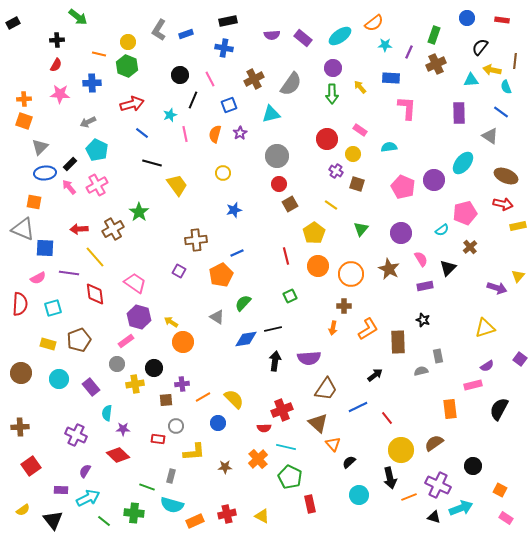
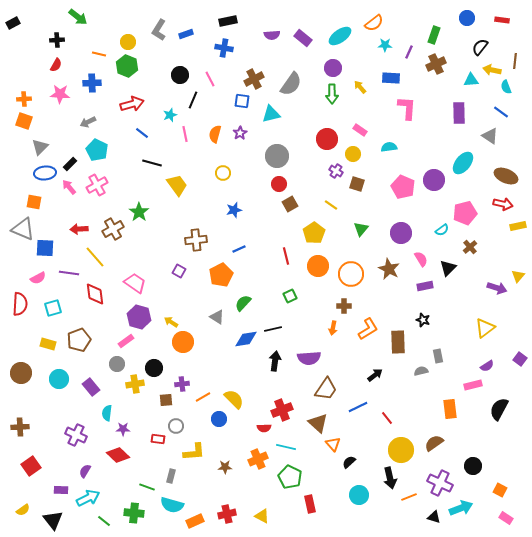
blue square at (229, 105): moved 13 px right, 4 px up; rotated 28 degrees clockwise
blue line at (237, 253): moved 2 px right, 4 px up
yellow triangle at (485, 328): rotated 20 degrees counterclockwise
blue circle at (218, 423): moved 1 px right, 4 px up
orange cross at (258, 459): rotated 18 degrees clockwise
purple cross at (438, 485): moved 2 px right, 2 px up
